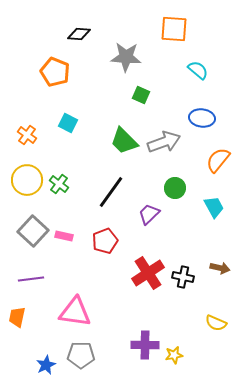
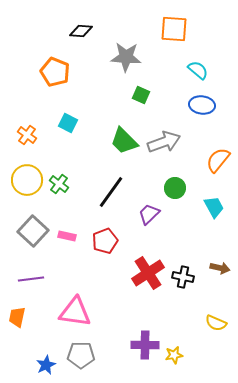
black diamond: moved 2 px right, 3 px up
blue ellipse: moved 13 px up
pink rectangle: moved 3 px right
